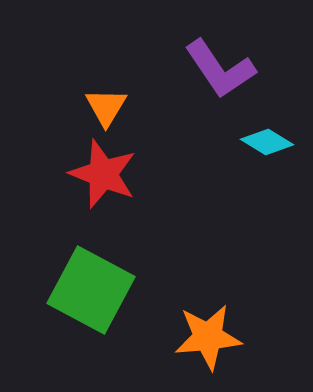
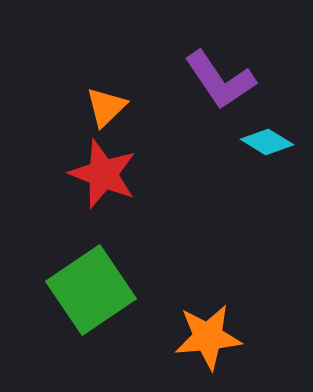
purple L-shape: moved 11 px down
orange triangle: rotated 15 degrees clockwise
green square: rotated 28 degrees clockwise
